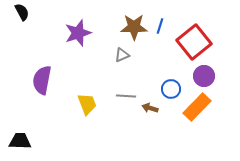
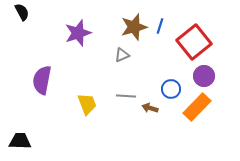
brown star: rotated 16 degrees counterclockwise
